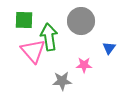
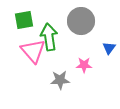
green square: rotated 12 degrees counterclockwise
gray star: moved 2 px left, 1 px up
